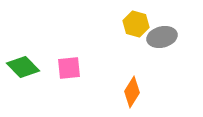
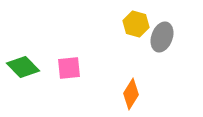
gray ellipse: rotated 56 degrees counterclockwise
orange diamond: moved 1 px left, 2 px down
